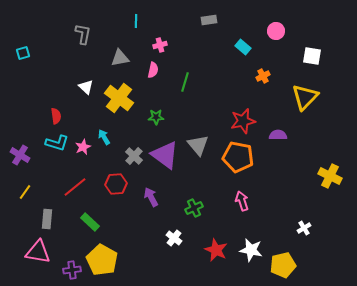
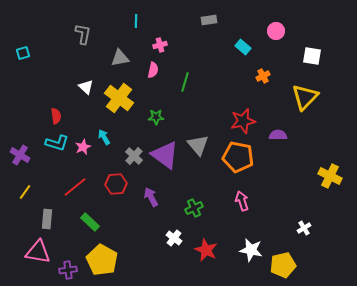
red star at (216, 250): moved 10 px left
purple cross at (72, 270): moved 4 px left
